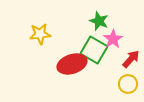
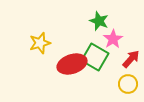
yellow star: moved 9 px down; rotated 10 degrees counterclockwise
green square: moved 1 px right, 7 px down
